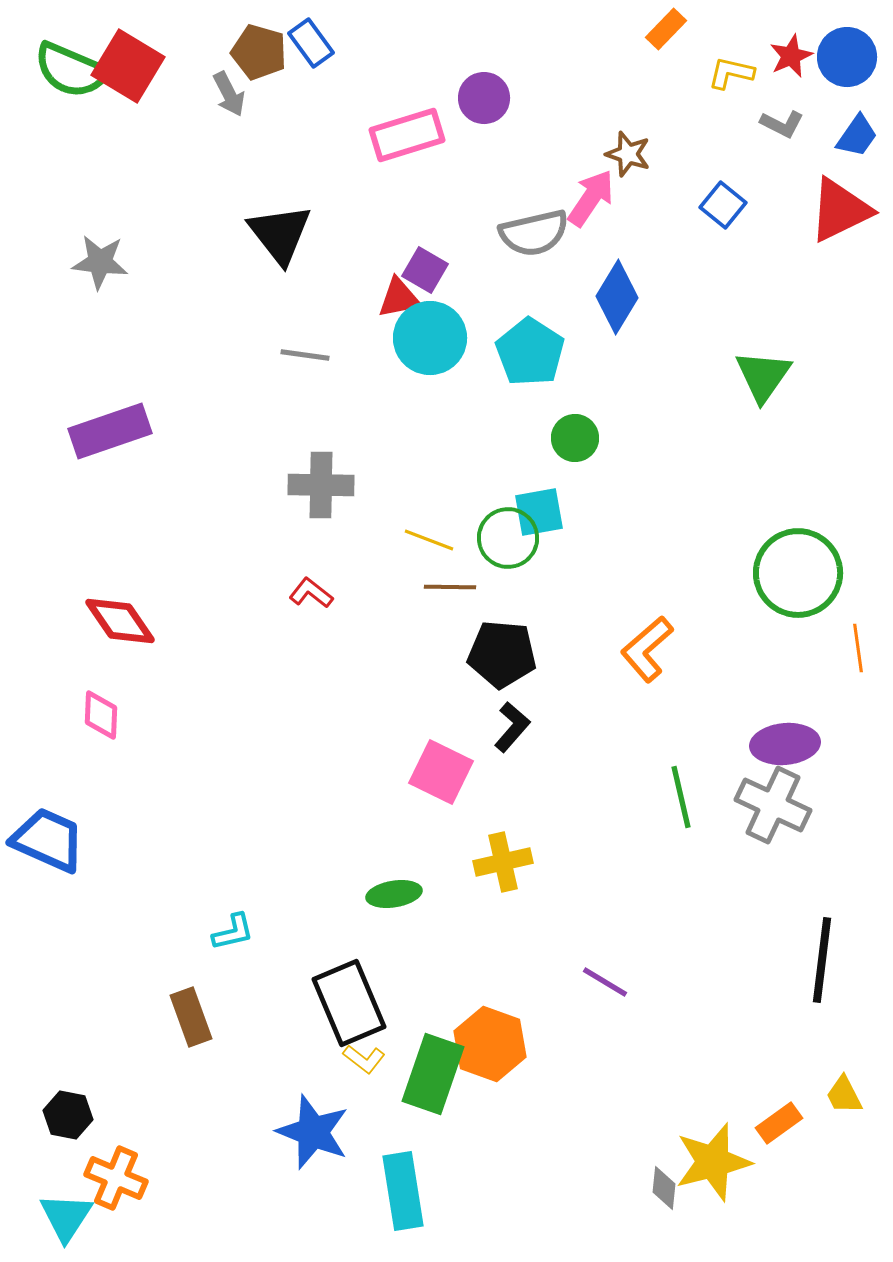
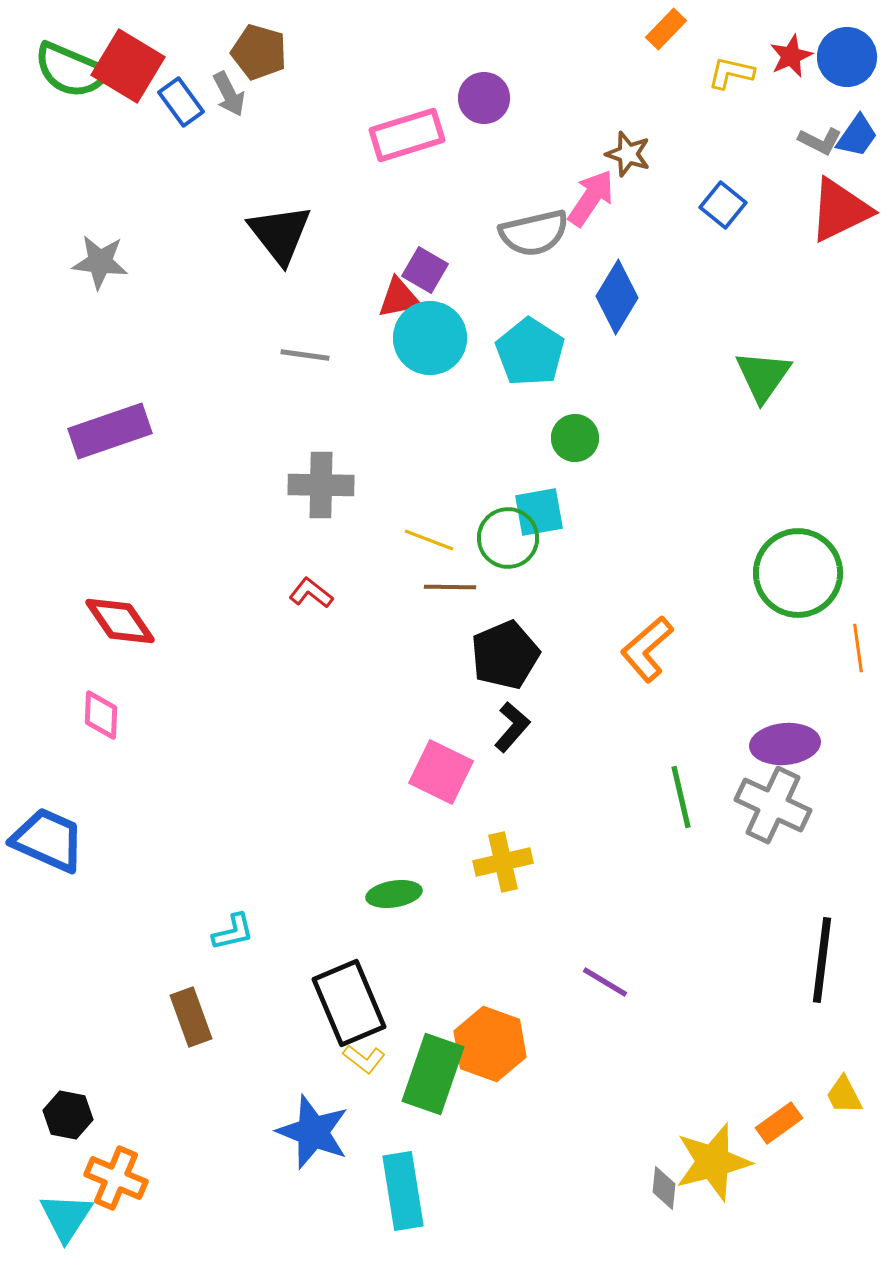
blue rectangle at (311, 43): moved 130 px left, 59 px down
gray L-shape at (782, 124): moved 38 px right, 17 px down
black pentagon at (502, 654): moved 3 px right, 1 px down; rotated 28 degrees counterclockwise
